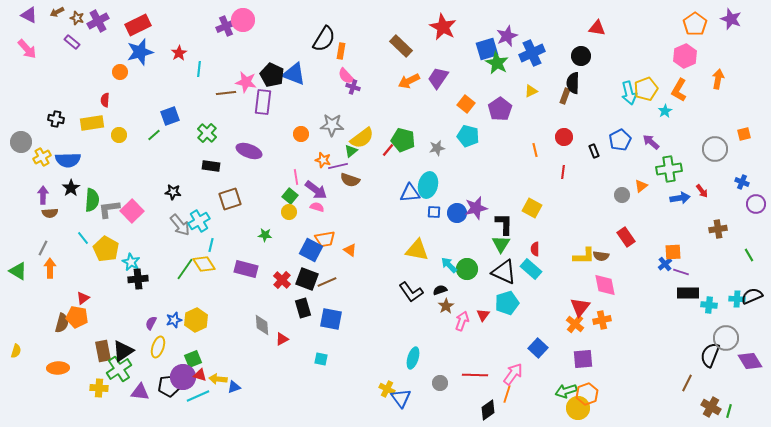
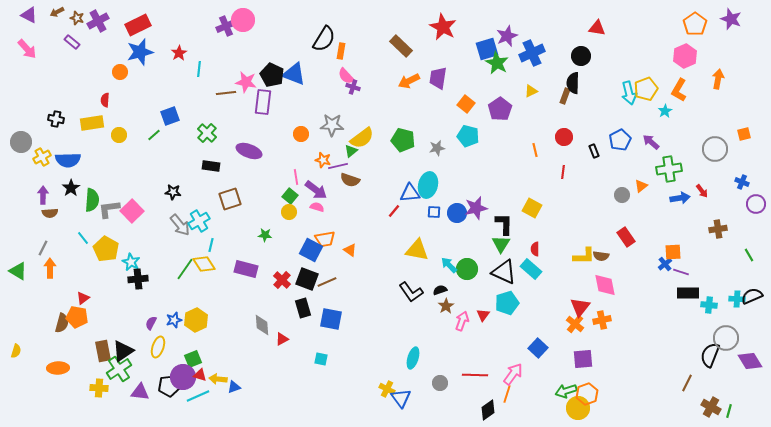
purple trapezoid at (438, 78): rotated 25 degrees counterclockwise
red line at (388, 150): moved 6 px right, 61 px down
